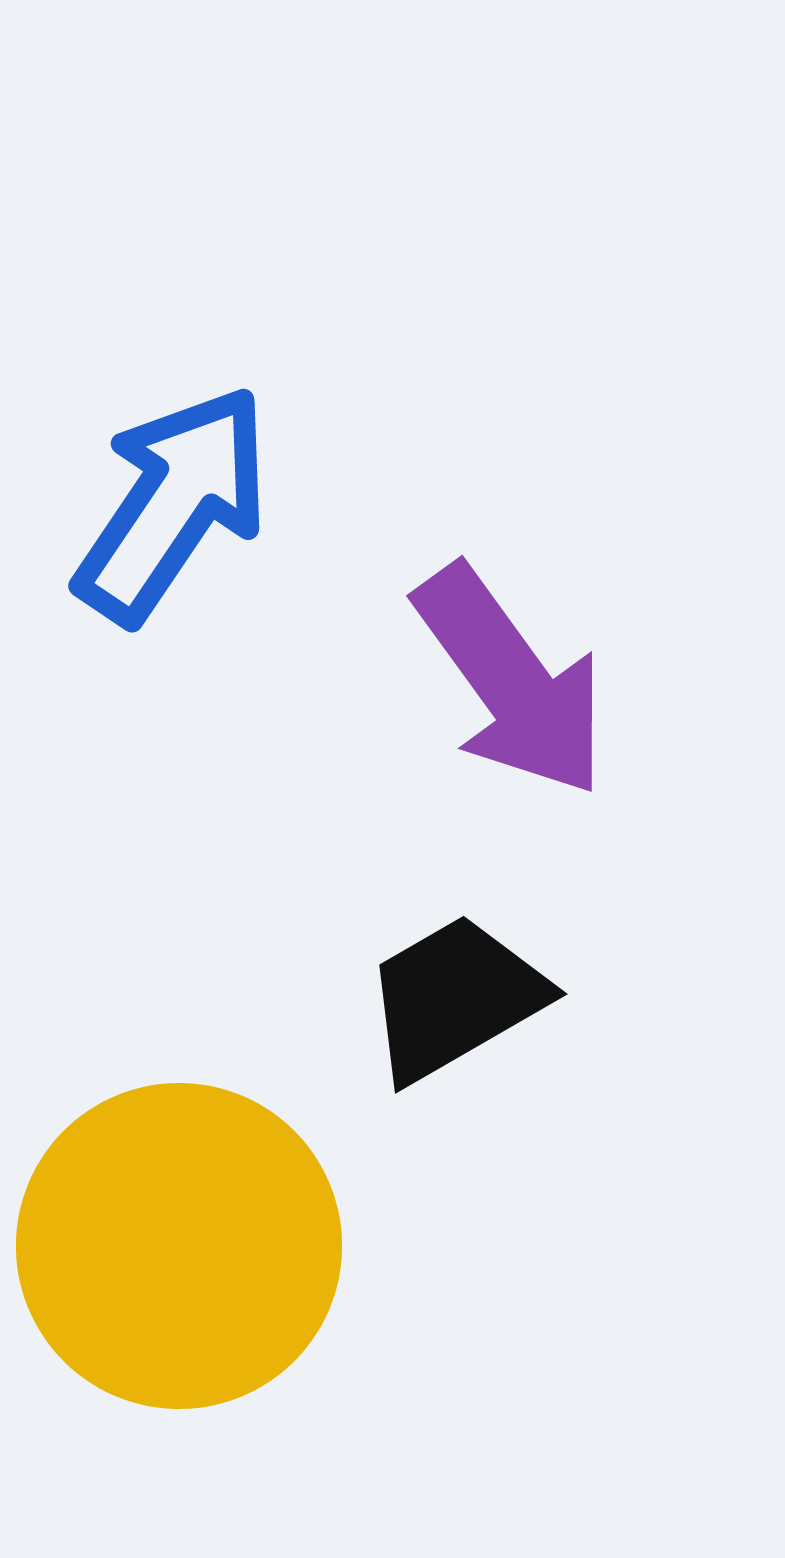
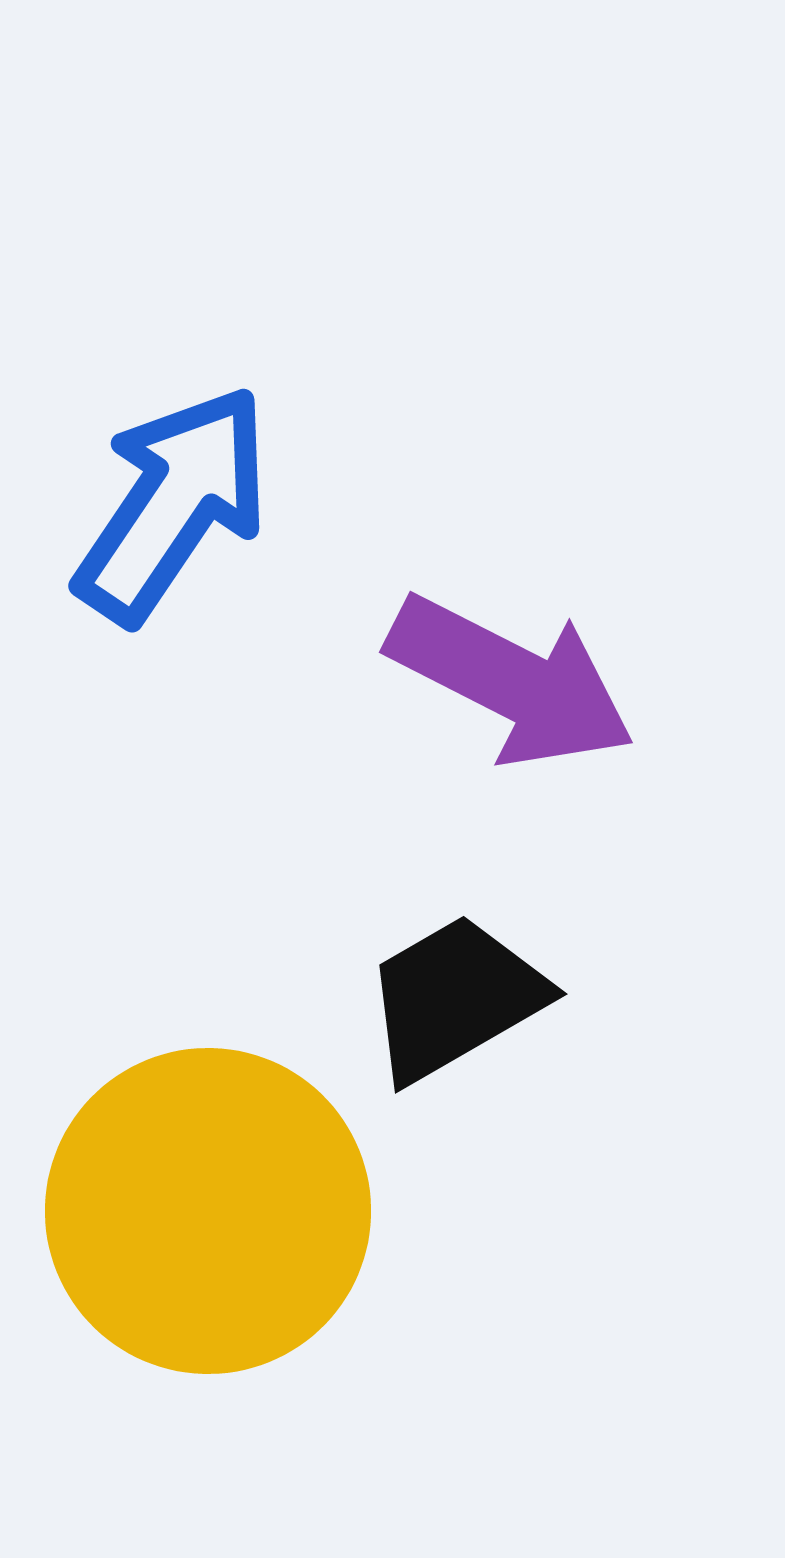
purple arrow: rotated 27 degrees counterclockwise
yellow circle: moved 29 px right, 35 px up
